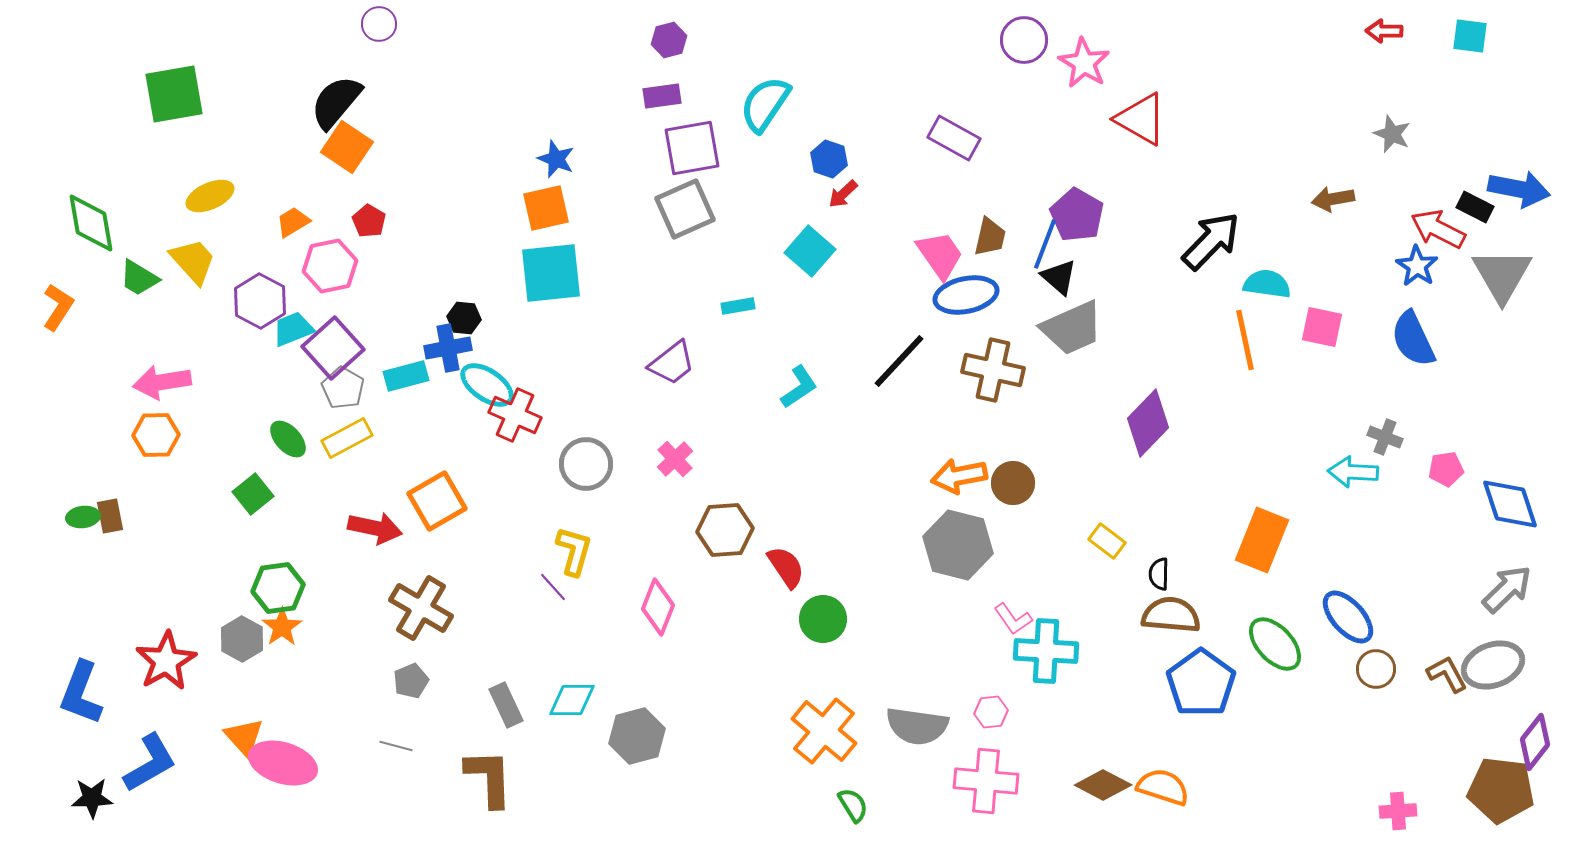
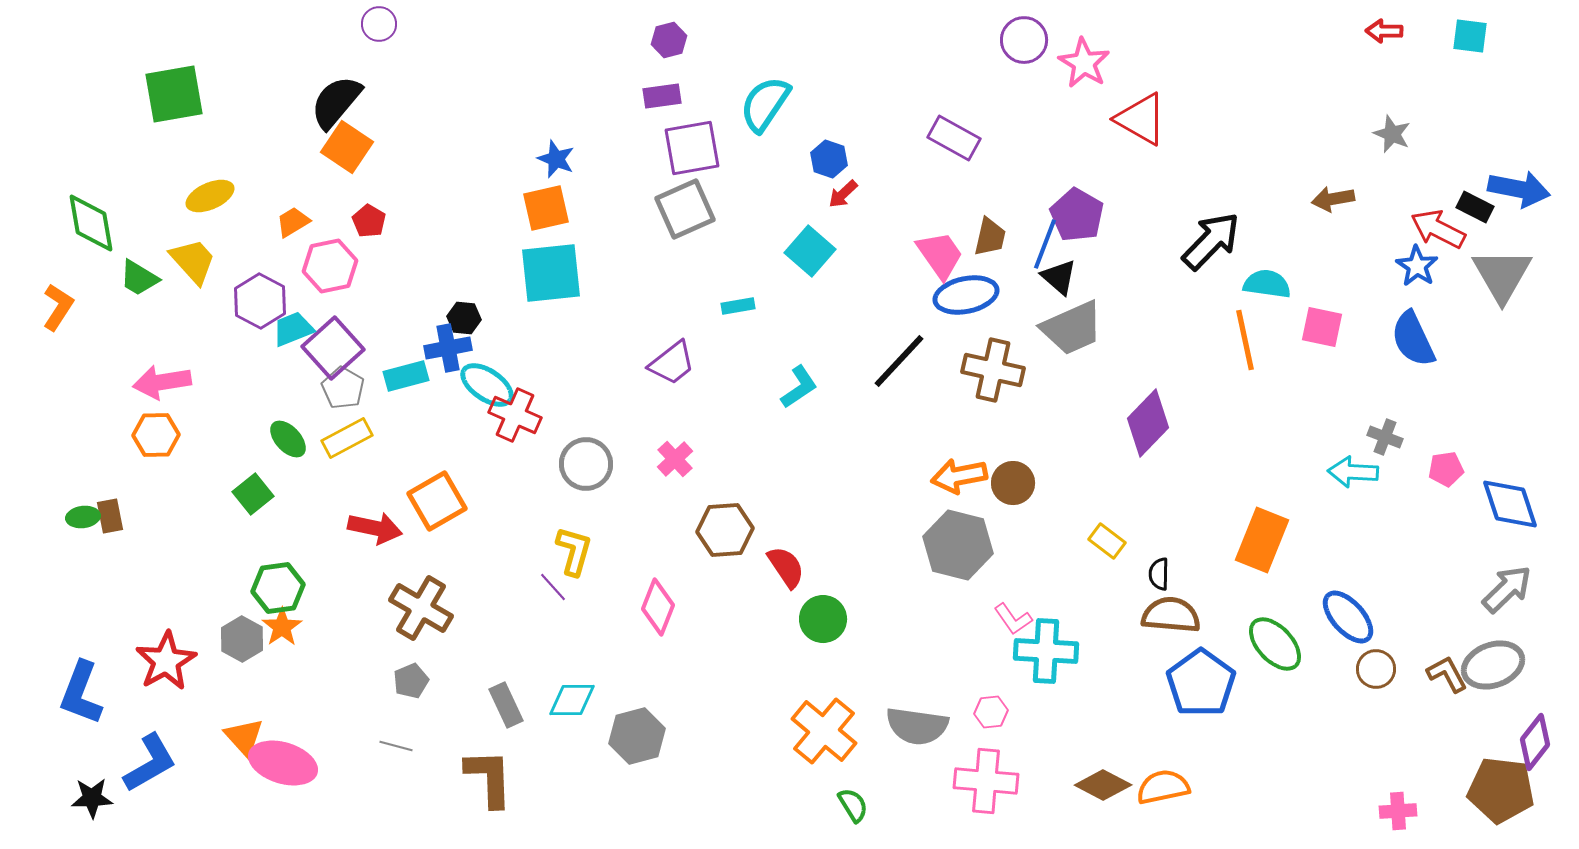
orange semicircle at (1163, 787): rotated 30 degrees counterclockwise
